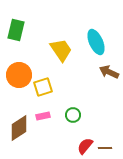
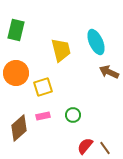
yellow trapezoid: rotated 20 degrees clockwise
orange circle: moved 3 px left, 2 px up
brown diamond: rotated 8 degrees counterclockwise
brown line: rotated 56 degrees clockwise
